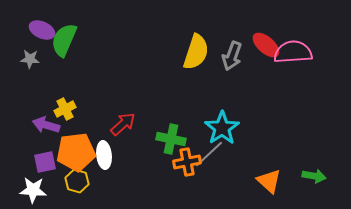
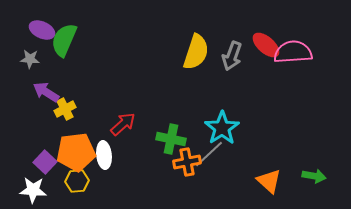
purple arrow: moved 33 px up; rotated 16 degrees clockwise
purple square: rotated 35 degrees counterclockwise
yellow hexagon: rotated 20 degrees counterclockwise
